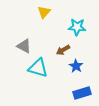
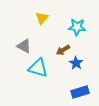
yellow triangle: moved 2 px left, 6 px down
blue star: moved 3 px up
blue rectangle: moved 2 px left, 1 px up
